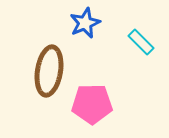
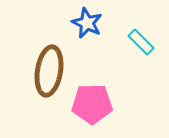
blue star: moved 2 px right; rotated 24 degrees counterclockwise
